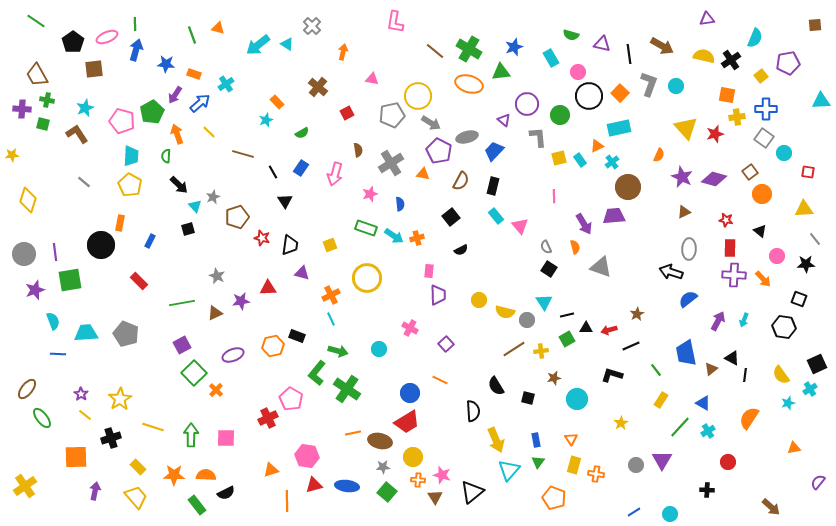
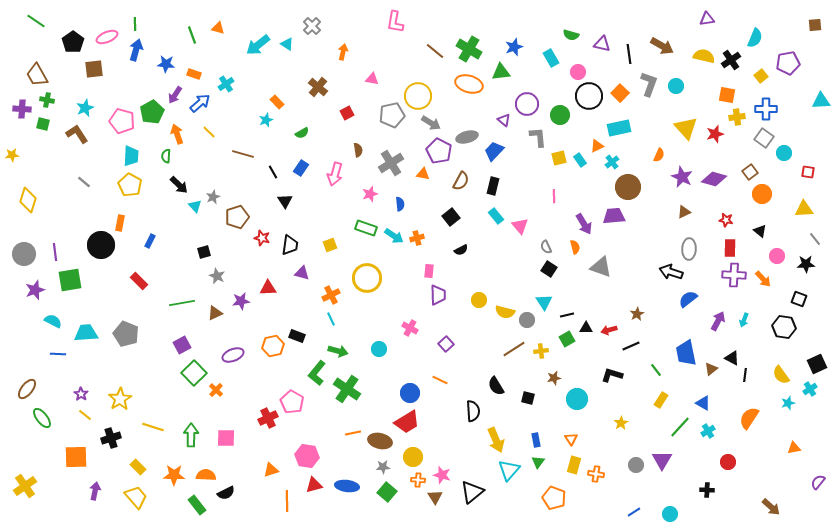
black square at (188, 229): moved 16 px right, 23 px down
cyan semicircle at (53, 321): rotated 42 degrees counterclockwise
pink pentagon at (291, 399): moved 1 px right, 3 px down
